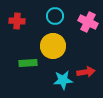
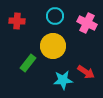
pink cross: moved 1 px left, 1 px down
green rectangle: rotated 48 degrees counterclockwise
red arrow: rotated 42 degrees clockwise
